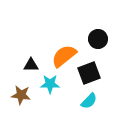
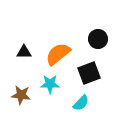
orange semicircle: moved 6 px left, 2 px up
black triangle: moved 7 px left, 13 px up
cyan semicircle: moved 8 px left, 2 px down
